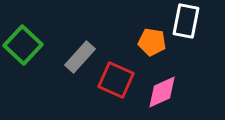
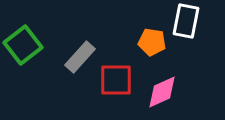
green square: rotated 9 degrees clockwise
red square: rotated 24 degrees counterclockwise
